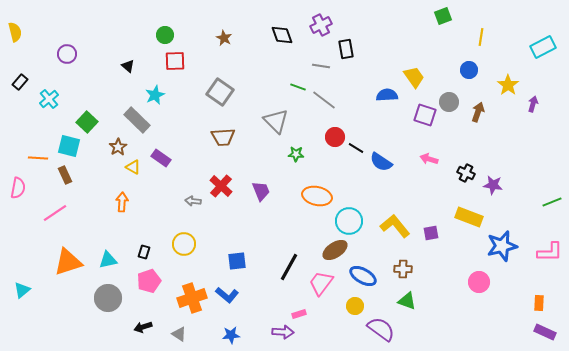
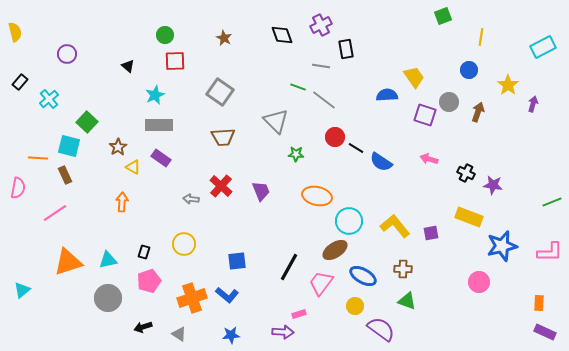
gray rectangle at (137, 120): moved 22 px right, 5 px down; rotated 44 degrees counterclockwise
gray arrow at (193, 201): moved 2 px left, 2 px up
